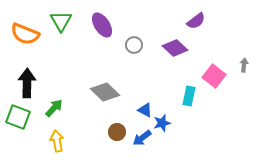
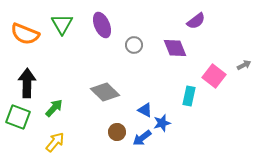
green triangle: moved 1 px right, 3 px down
purple ellipse: rotated 10 degrees clockwise
purple diamond: rotated 25 degrees clockwise
gray arrow: rotated 56 degrees clockwise
yellow arrow: moved 2 px left, 1 px down; rotated 50 degrees clockwise
